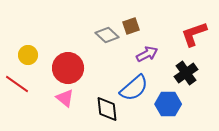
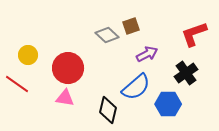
blue semicircle: moved 2 px right, 1 px up
pink triangle: rotated 30 degrees counterclockwise
black diamond: moved 1 px right, 1 px down; rotated 20 degrees clockwise
